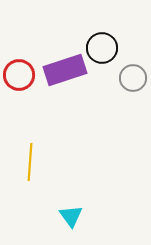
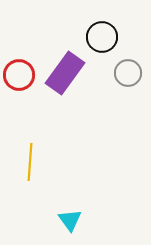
black circle: moved 11 px up
purple rectangle: moved 3 px down; rotated 36 degrees counterclockwise
gray circle: moved 5 px left, 5 px up
cyan triangle: moved 1 px left, 4 px down
